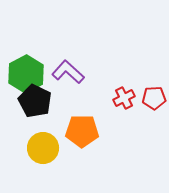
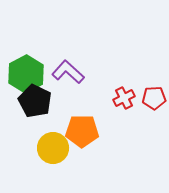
yellow circle: moved 10 px right
